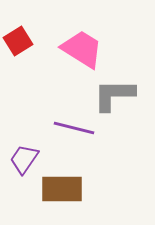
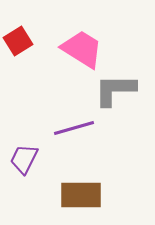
gray L-shape: moved 1 px right, 5 px up
purple line: rotated 30 degrees counterclockwise
purple trapezoid: rotated 8 degrees counterclockwise
brown rectangle: moved 19 px right, 6 px down
